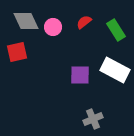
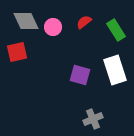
white rectangle: rotated 44 degrees clockwise
purple square: rotated 15 degrees clockwise
